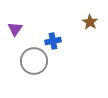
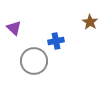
purple triangle: moved 1 px left, 1 px up; rotated 21 degrees counterclockwise
blue cross: moved 3 px right
